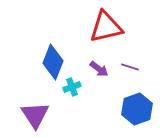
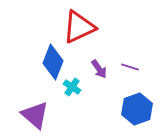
red triangle: moved 27 px left; rotated 12 degrees counterclockwise
purple arrow: rotated 18 degrees clockwise
cyan cross: rotated 36 degrees counterclockwise
purple triangle: rotated 16 degrees counterclockwise
